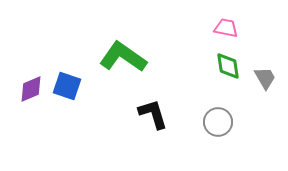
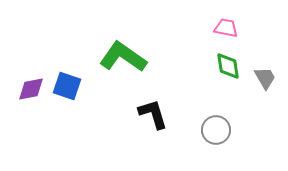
purple diamond: rotated 12 degrees clockwise
gray circle: moved 2 px left, 8 px down
